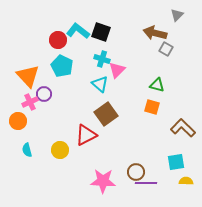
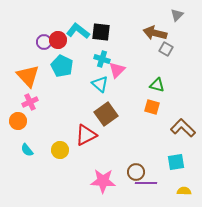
black square: rotated 12 degrees counterclockwise
purple circle: moved 52 px up
cyan semicircle: rotated 24 degrees counterclockwise
yellow semicircle: moved 2 px left, 10 px down
